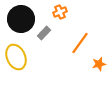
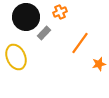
black circle: moved 5 px right, 2 px up
